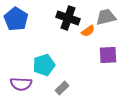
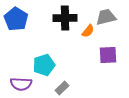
black cross: moved 3 px left; rotated 20 degrees counterclockwise
orange semicircle: rotated 16 degrees counterclockwise
